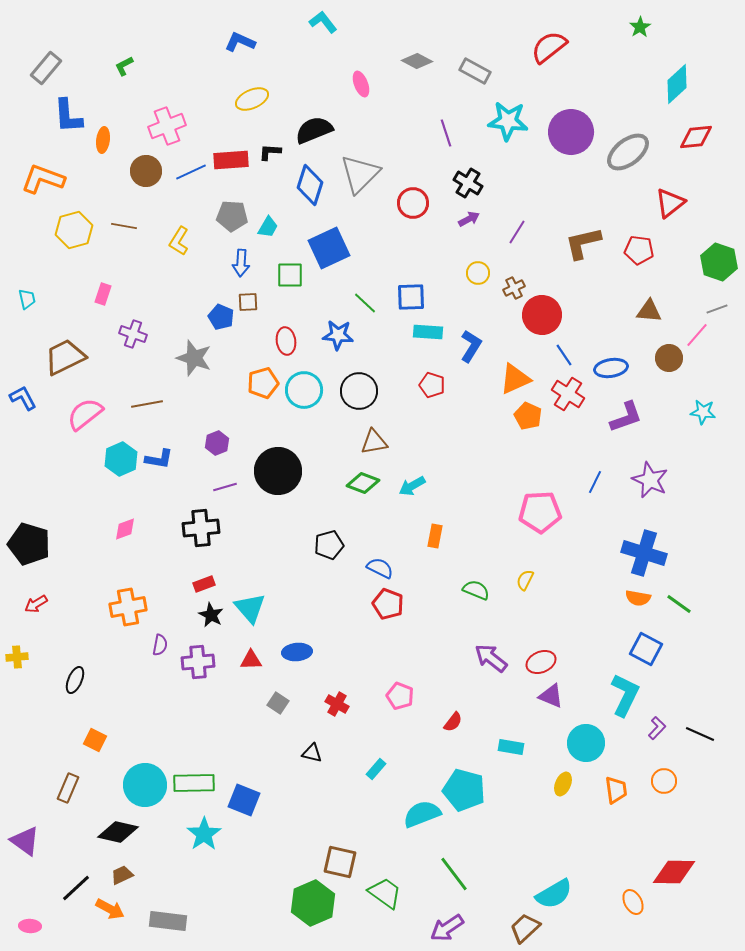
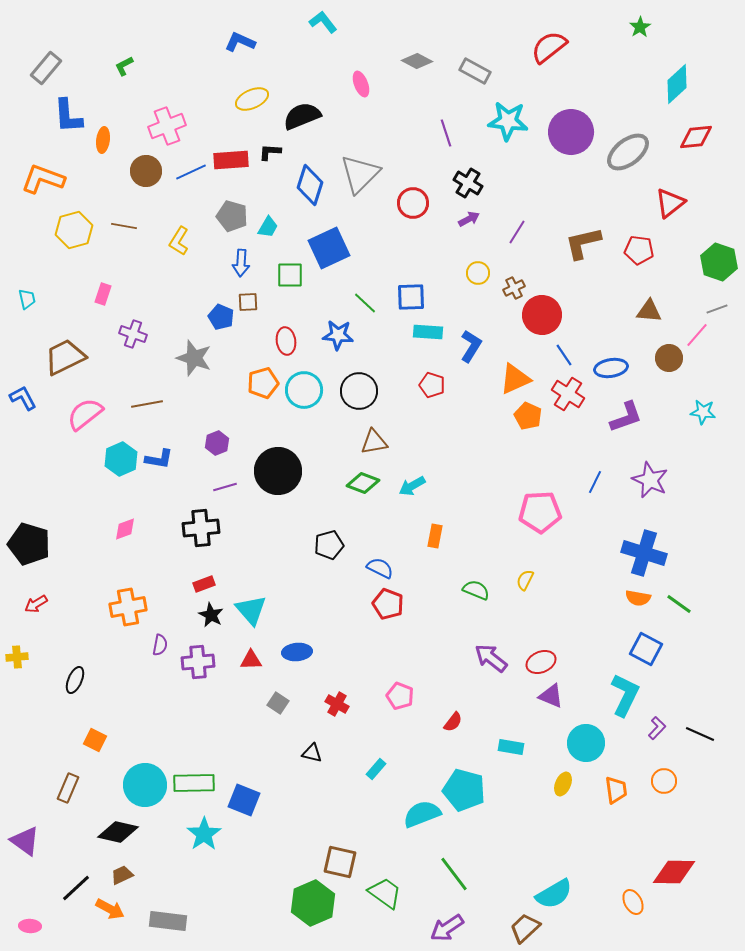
black semicircle at (314, 130): moved 12 px left, 14 px up
gray pentagon at (232, 216): rotated 12 degrees clockwise
cyan triangle at (250, 608): moved 1 px right, 2 px down
